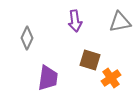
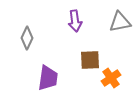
brown square: rotated 20 degrees counterclockwise
